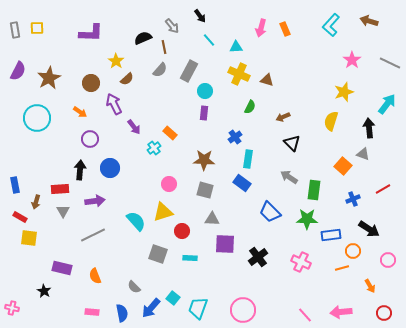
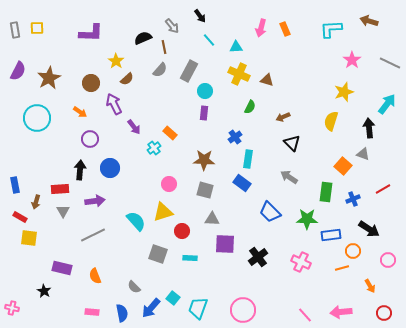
cyan L-shape at (331, 25): moved 4 px down; rotated 45 degrees clockwise
green rectangle at (314, 190): moved 12 px right, 2 px down
